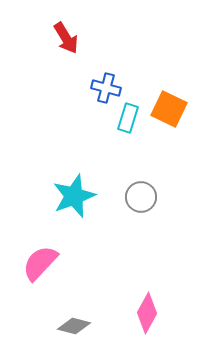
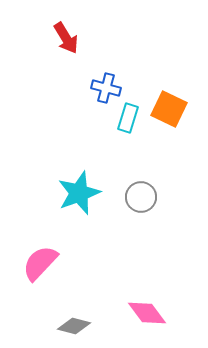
cyan star: moved 5 px right, 3 px up
pink diamond: rotated 66 degrees counterclockwise
